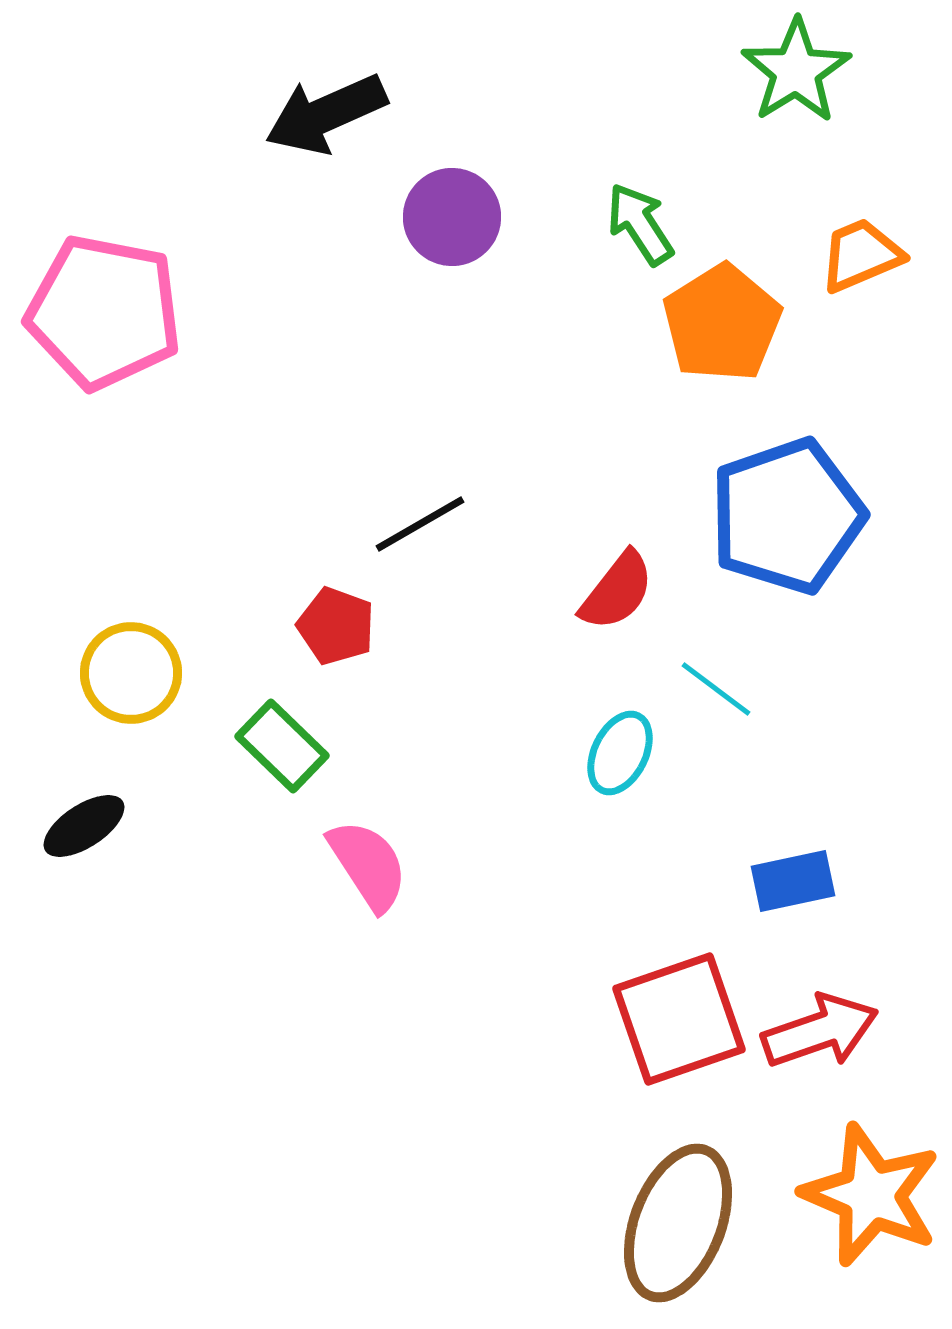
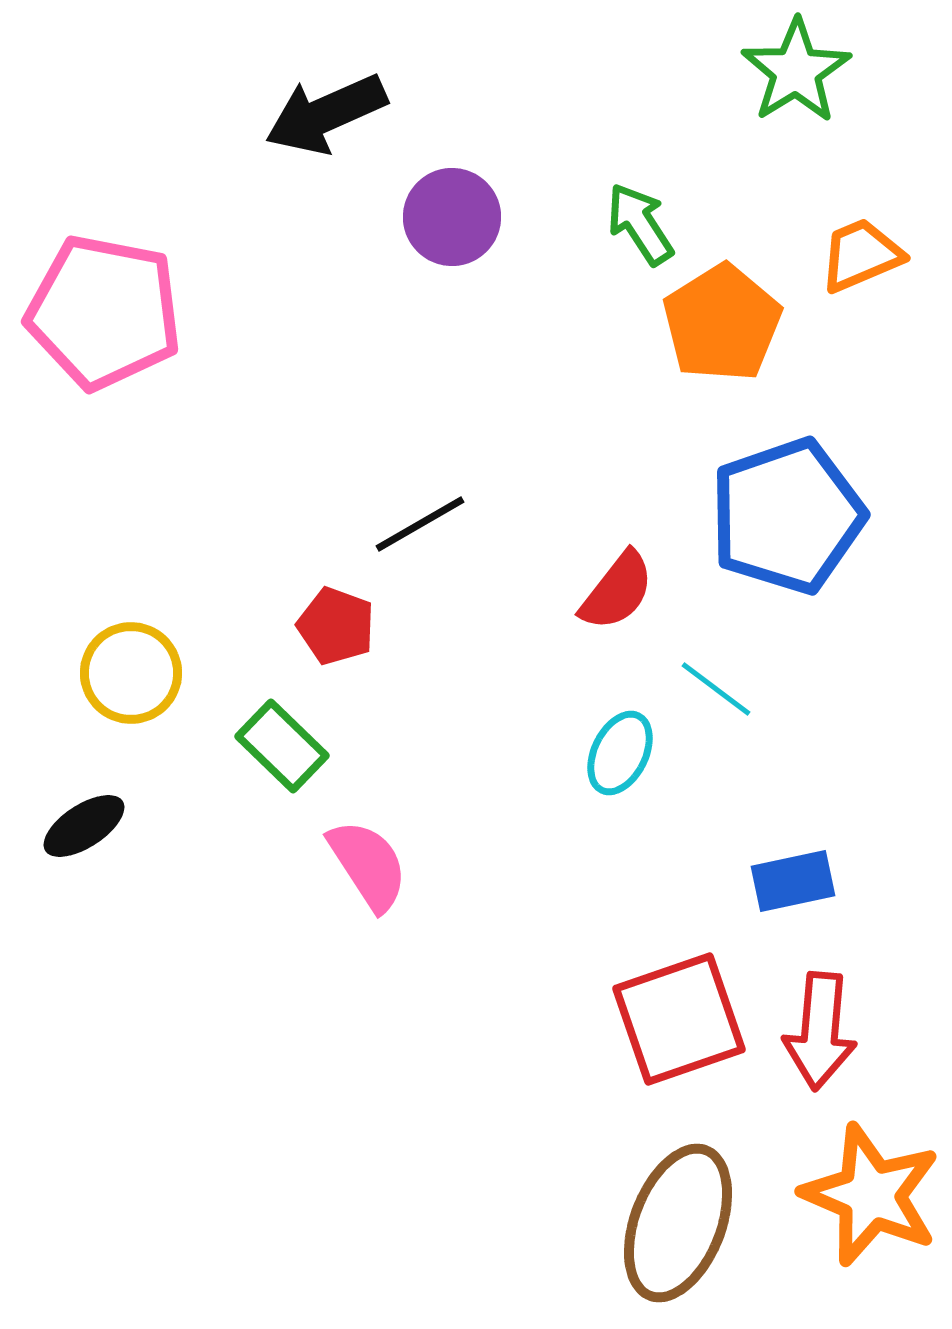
red arrow: rotated 114 degrees clockwise
